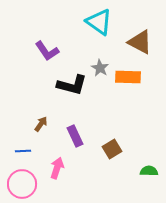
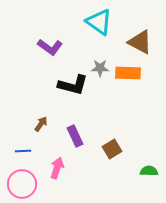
purple L-shape: moved 3 px right, 4 px up; rotated 20 degrees counterclockwise
gray star: rotated 30 degrees counterclockwise
orange rectangle: moved 4 px up
black L-shape: moved 1 px right
